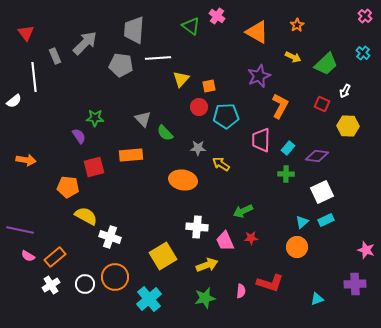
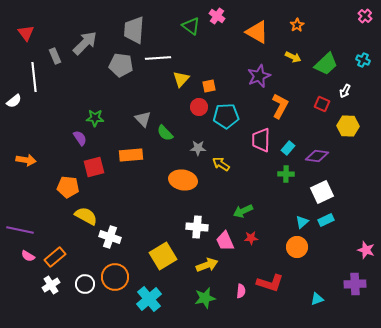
cyan cross at (363, 53): moved 7 px down; rotated 16 degrees counterclockwise
purple semicircle at (79, 136): moved 1 px right, 2 px down
